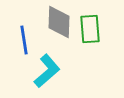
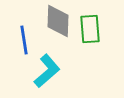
gray diamond: moved 1 px left, 1 px up
